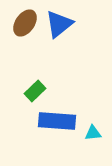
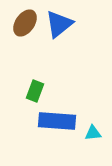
green rectangle: rotated 25 degrees counterclockwise
